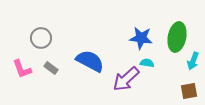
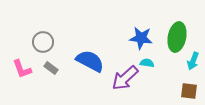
gray circle: moved 2 px right, 4 px down
purple arrow: moved 1 px left, 1 px up
brown square: rotated 18 degrees clockwise
